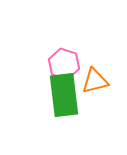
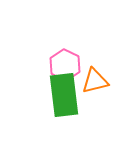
pink hexagon: moved 1 px right, 1 px down; rotated 8 degrees clockwise
